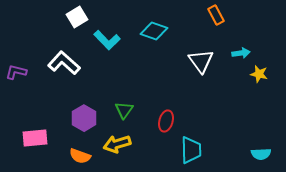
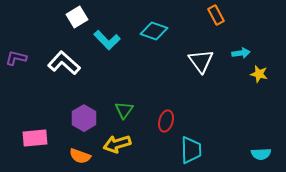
purple L-shape: moved 14 px up
